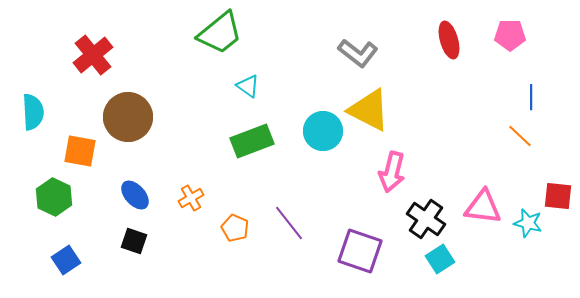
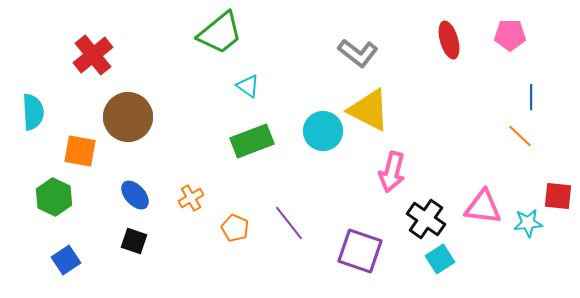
cyan star: rotated 20 degrees counterclockwise
